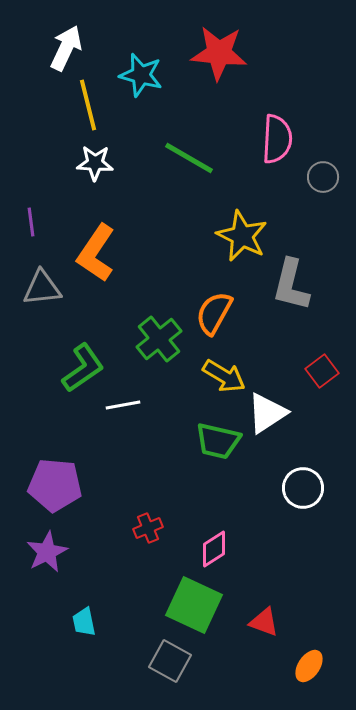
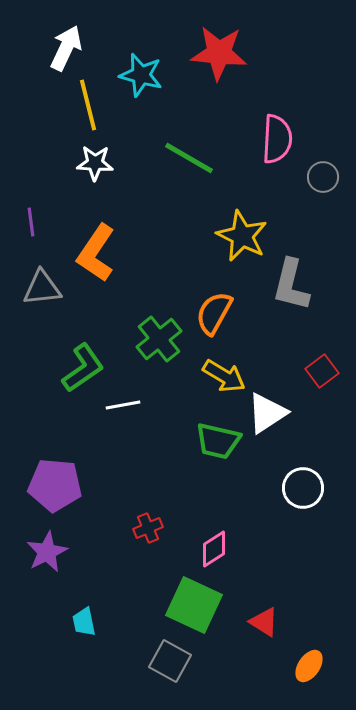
red triangle: rotated 12 degrees clockwise
